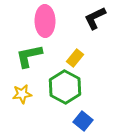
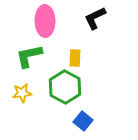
yellow rectangle: rotated 36 degrees counterclockwise
yellow star: moved 1 px up
